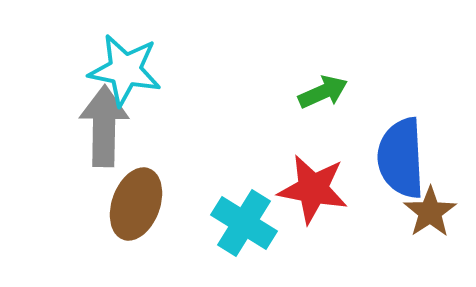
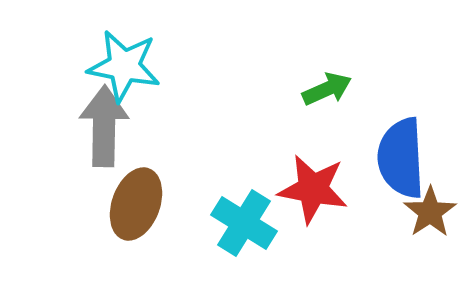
cyan star: moved 1 px left, 4 px up
green arrow: moved 4 px right, 3 px up
